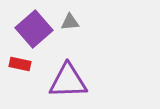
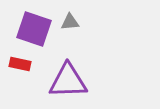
purple square: rotated 30 degrees counterclockwise
